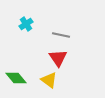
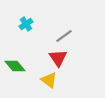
gray line: moved 3 px right, 1 px down; rotated 48 degrees counterclockwise
green diamond: moved 1 px left, 12 px up
